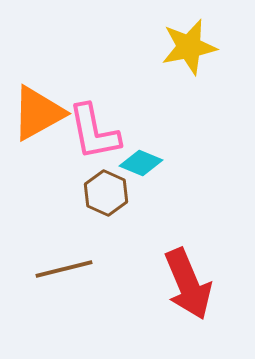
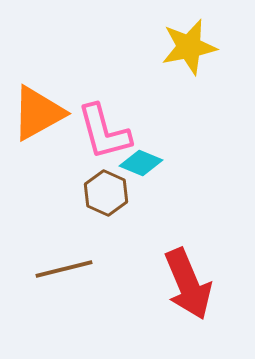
pink L-shape: moved 10 px right; rotated 4 degrees counterclockwise
